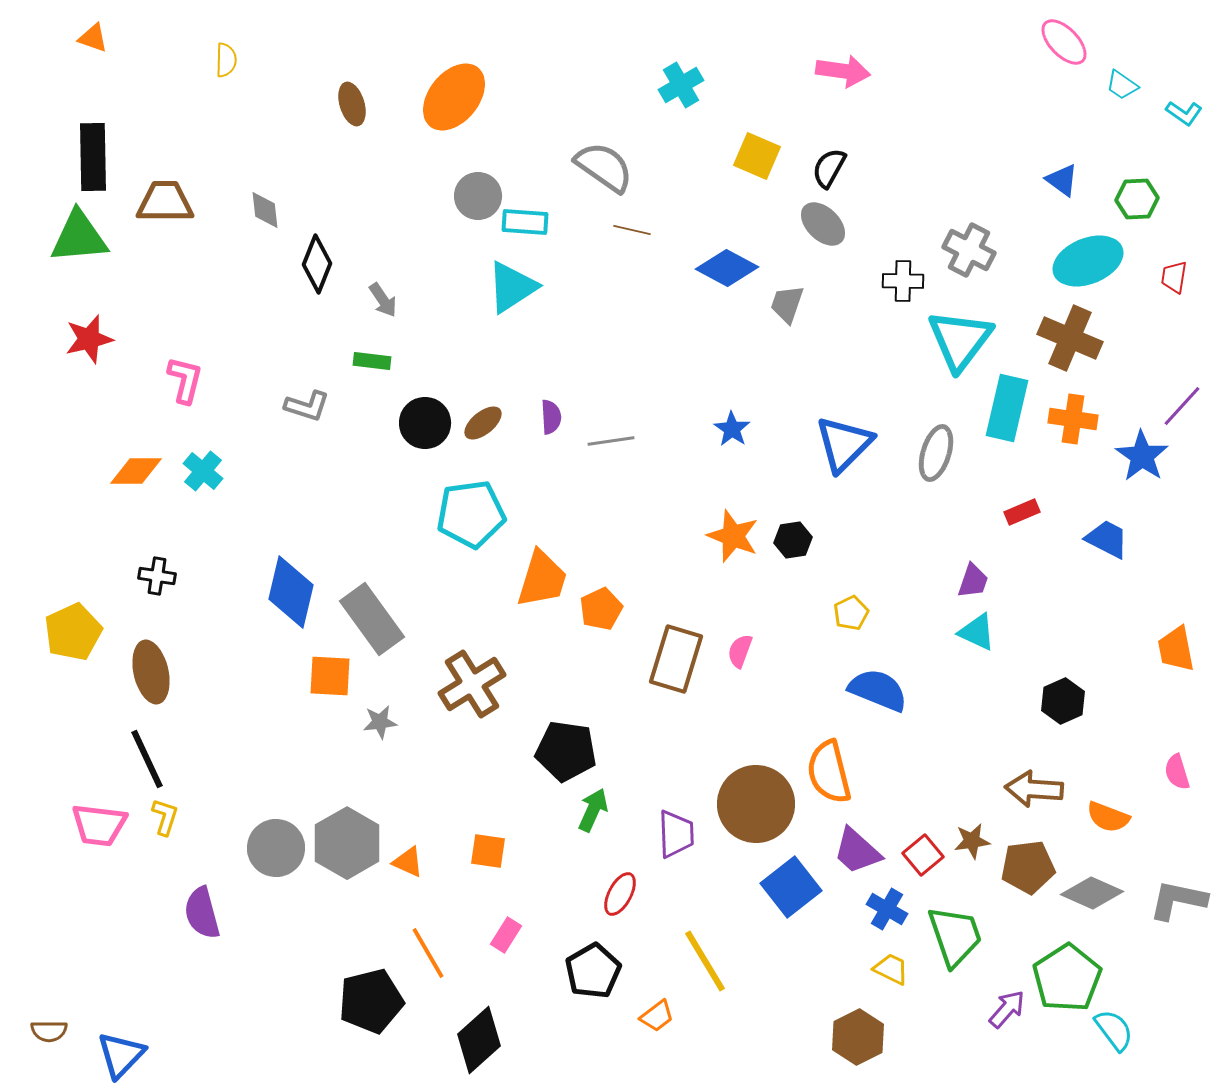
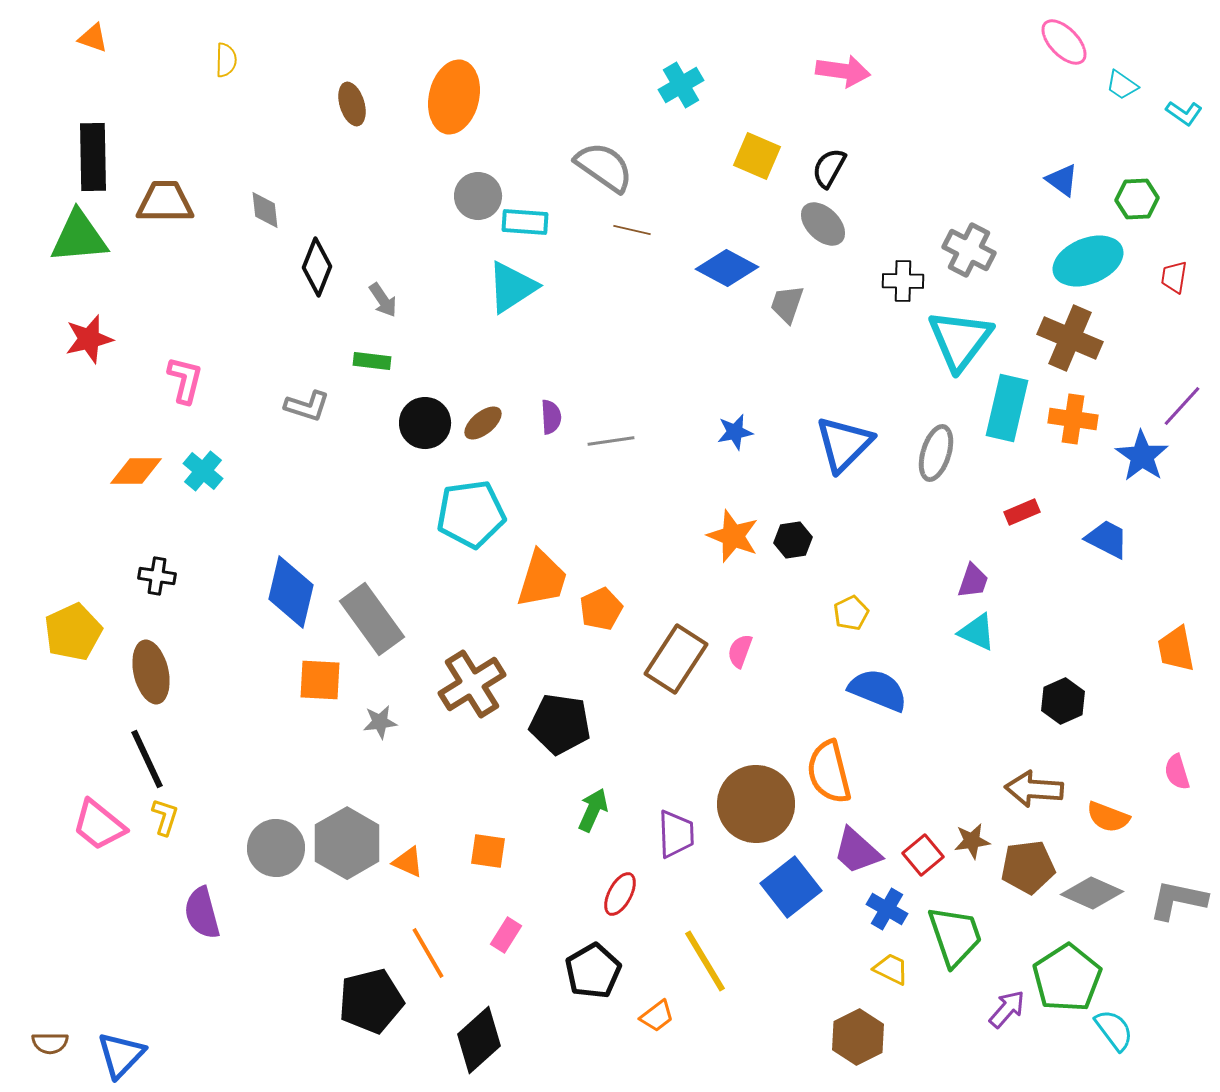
orange ellipse at (454, 97): rotated 26 degrees counterclockwise
black diamond at (317, 264): moved 3 px down
blue star at (732, 429): moved 3 px right, 3 px down; rotated 27 degrees clockwise
brown rectangle at (676, 659): rotated 16 degrees clockwise
orange square at (330, 676): moved 10 px left, 4 px down
black pentagon at (566, 751): moved 6 px left, 27 px up
pink trapezoid at (99, 825): rotated 32 degrees clockwise
brown semicircle at (49, 1031): moved 1 px right, 12 px down
